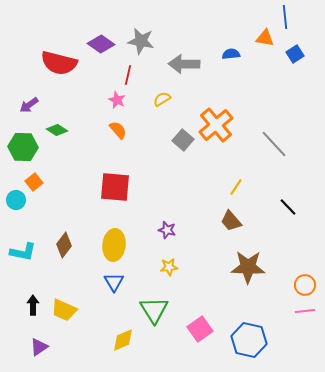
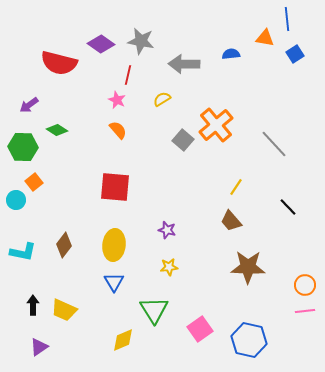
blue line: moved 2 px right, 2 px down
